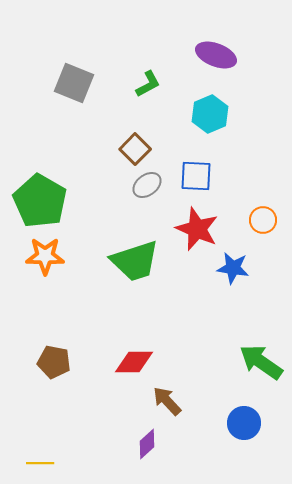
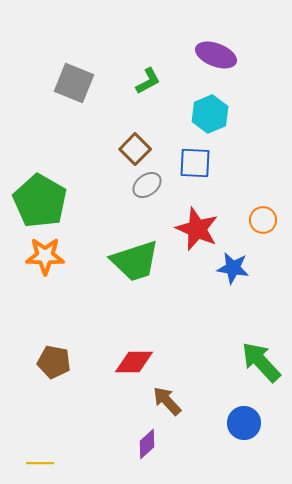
green L-shape: moved 3 px up
blue square: moved 1 px left, 13 px up
green arrow: rotated 12 degrees clockwise
